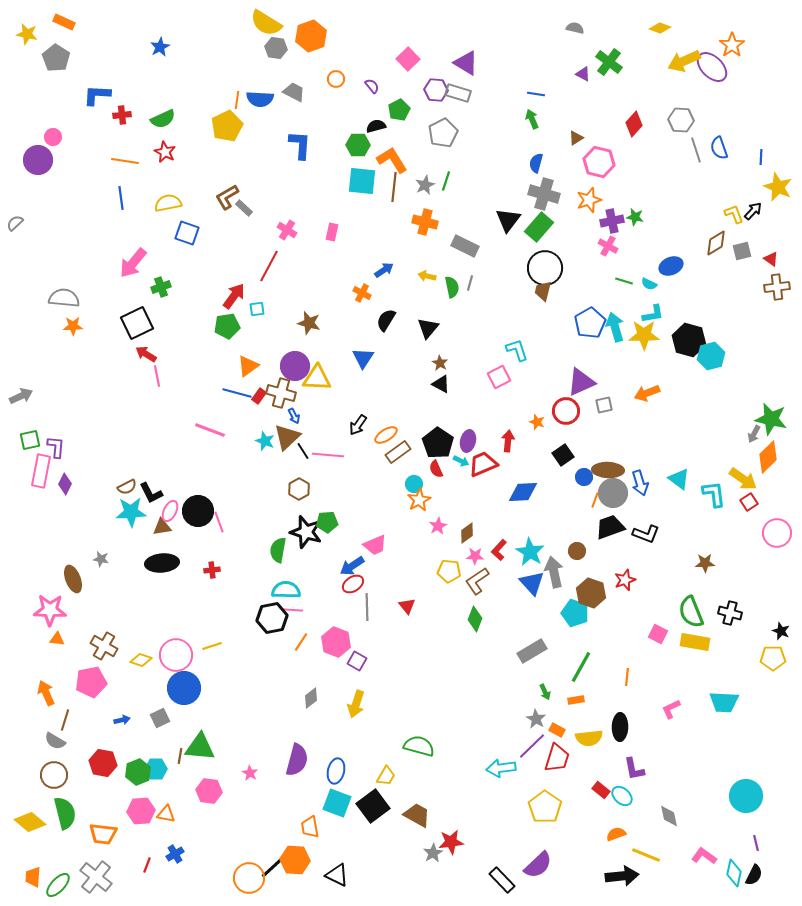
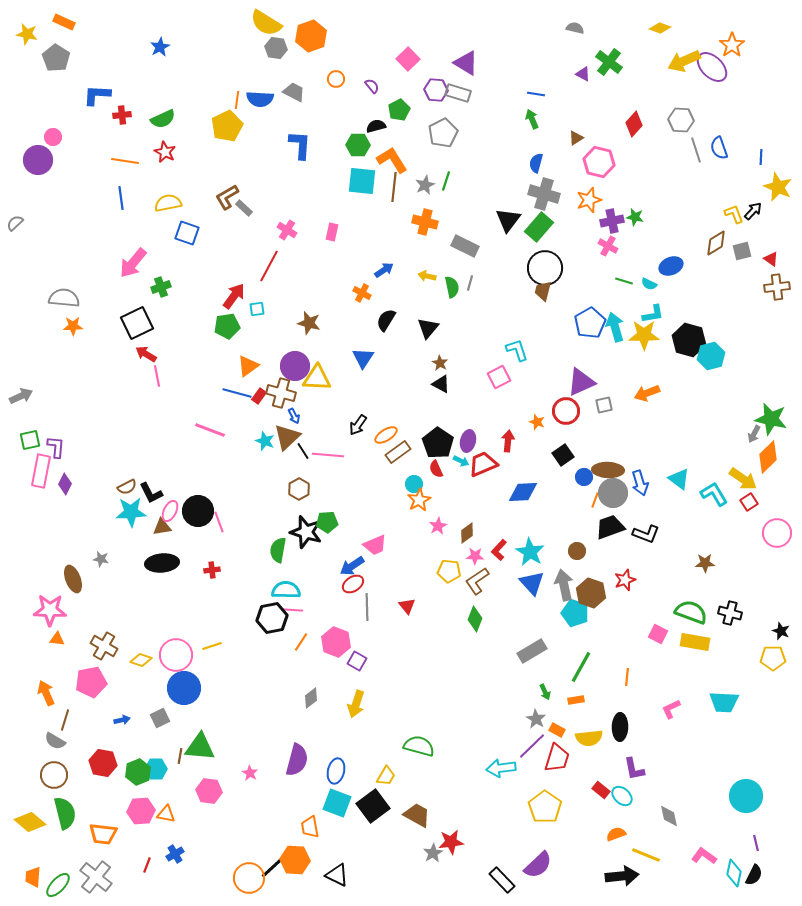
cyan L-shape at (714, 494): rotated 24 degrees counterclockwise
gray arrow at (554, 572): moved 10 px right, 13 px down
green semicircle at (691, 612): rotated 132 degrees clockwise
